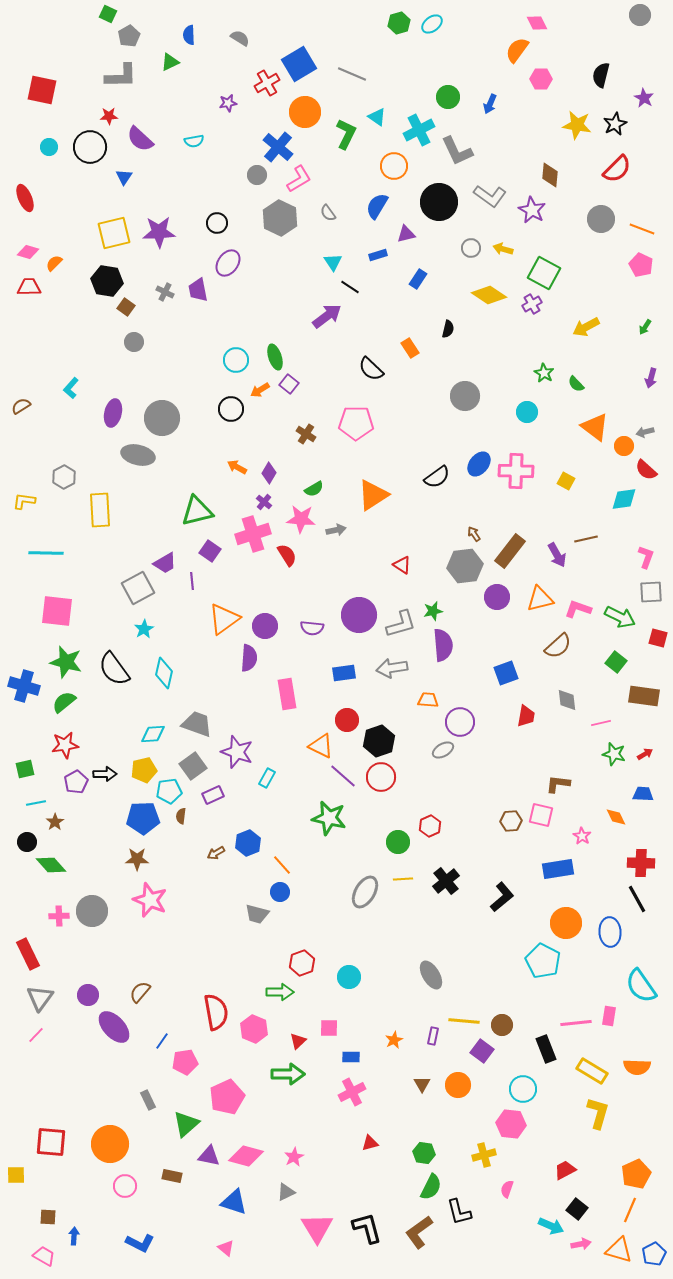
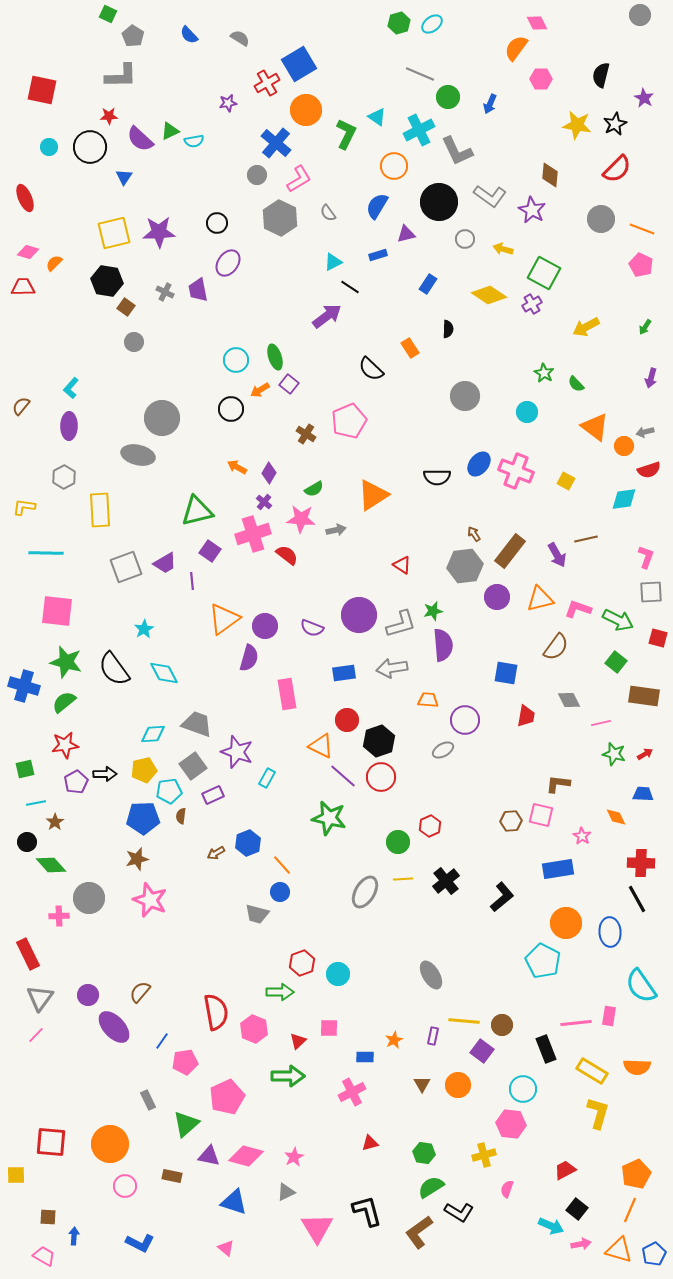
blue semicircle at (189, 35): rotated 42 degrees counterclockwise
gray pentagon at (129, 36): moved 4 px right; rotated 10 degrees counterclockwise
orange semicircle at (517, 50): moved 1 px left, 2 px up
green triangle at (170, 62): moved 69 px down
gray line at (352, 74): moved 68 px right
orange circle at (305, 112): moved 1 px right, 2 px up
blue cross at (278, 147): moved 2 px left, 4 px up
gray circle at (471, 248): moved 6 px left, 9 px up
cyan triangle at (333, 262): rotated 36 degrees clockwise
blue rectangle at (418, 279): moved 10 px right, 5 px down
red trapezoid at (29, 287): moved 6 px left
black semicircle at (448, 329): rotated 12 degrees counterclockwise
brown semicircle at (21, 406): rotated 18 degrees counterclockwise
purple ellipse at (113, 413): moved 44 px left, 13 px down; rotated 12 degrees counterclockwise
pink pentagon at (356, 423): moved 7 px left, 2 px up; rotated 24 degrees counterclockwise
red semicircle at (646, 470): moved 3 px right; rotated 60 degrees counterclockwise
pink cross at (516, 471): rotated 20 degrees clockwise
black semicircle at (437, 477): rotated 36 degrees clockwise
yellow L-shape at (24, 501): moved 6 px down
red semicircle at (287, 555): rotated 20 degrees counterclockwise
gray square at (138, 588): moved 12 px left, 21 px up; rotated 8 degrees clockwise
green arrow at (620, 617): moved 2 px left, 3 px down
purple semicircle at (312, 628): rotated 15 degrees clockwise
brown semicircle at (558, 646): moved 2 px left, 1 px down; rotated 12 degrees counterclockwise
purple semicircle at (249, 658): rotated 12 degrees clockwise
cyan diamond at (164, 673): rotated 40 degrees counterclockwise
blue square at (506, 673): rotated 30 degrees clockwise
gray diamond at (567, 700): moved 2 px right; rotated 20 degrees counterclockwise
purple circle at (460, 722): moved 5 px right, 2 px up
brown star at (137, 859): rotated 15 degrees counterclockwise
gray circle at (92, 911): moved 3 px left, 13 px up
cyan circle at (349, 977): moved 11 px left, 3 px up
blue rectangle at (351, 1057): moved 14 px right
green arrow at (288, 1074): moved 2 px down
green semicircle at (431, 1187): rotated 148 degrees counterclockwise
black L-shape at (459, 1212): rotated 44 degrees counterclockwise
black L-shape at (367, 1228): moved 17 px up
